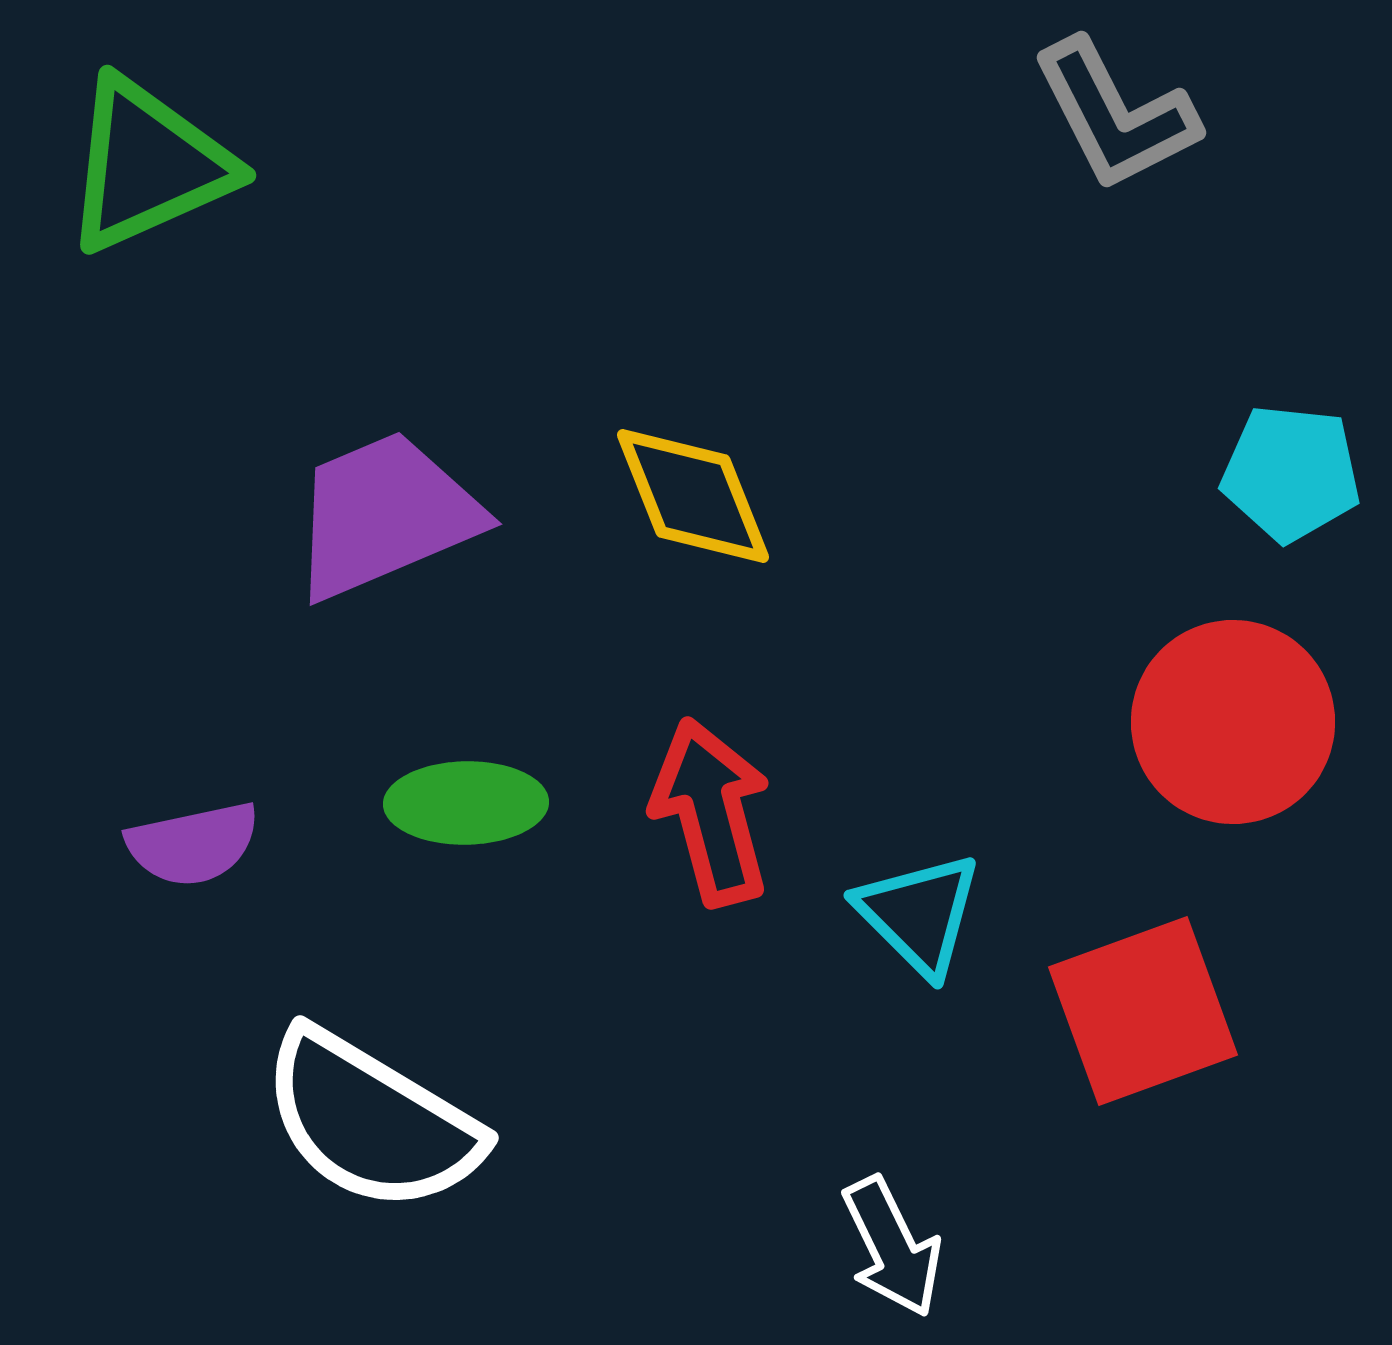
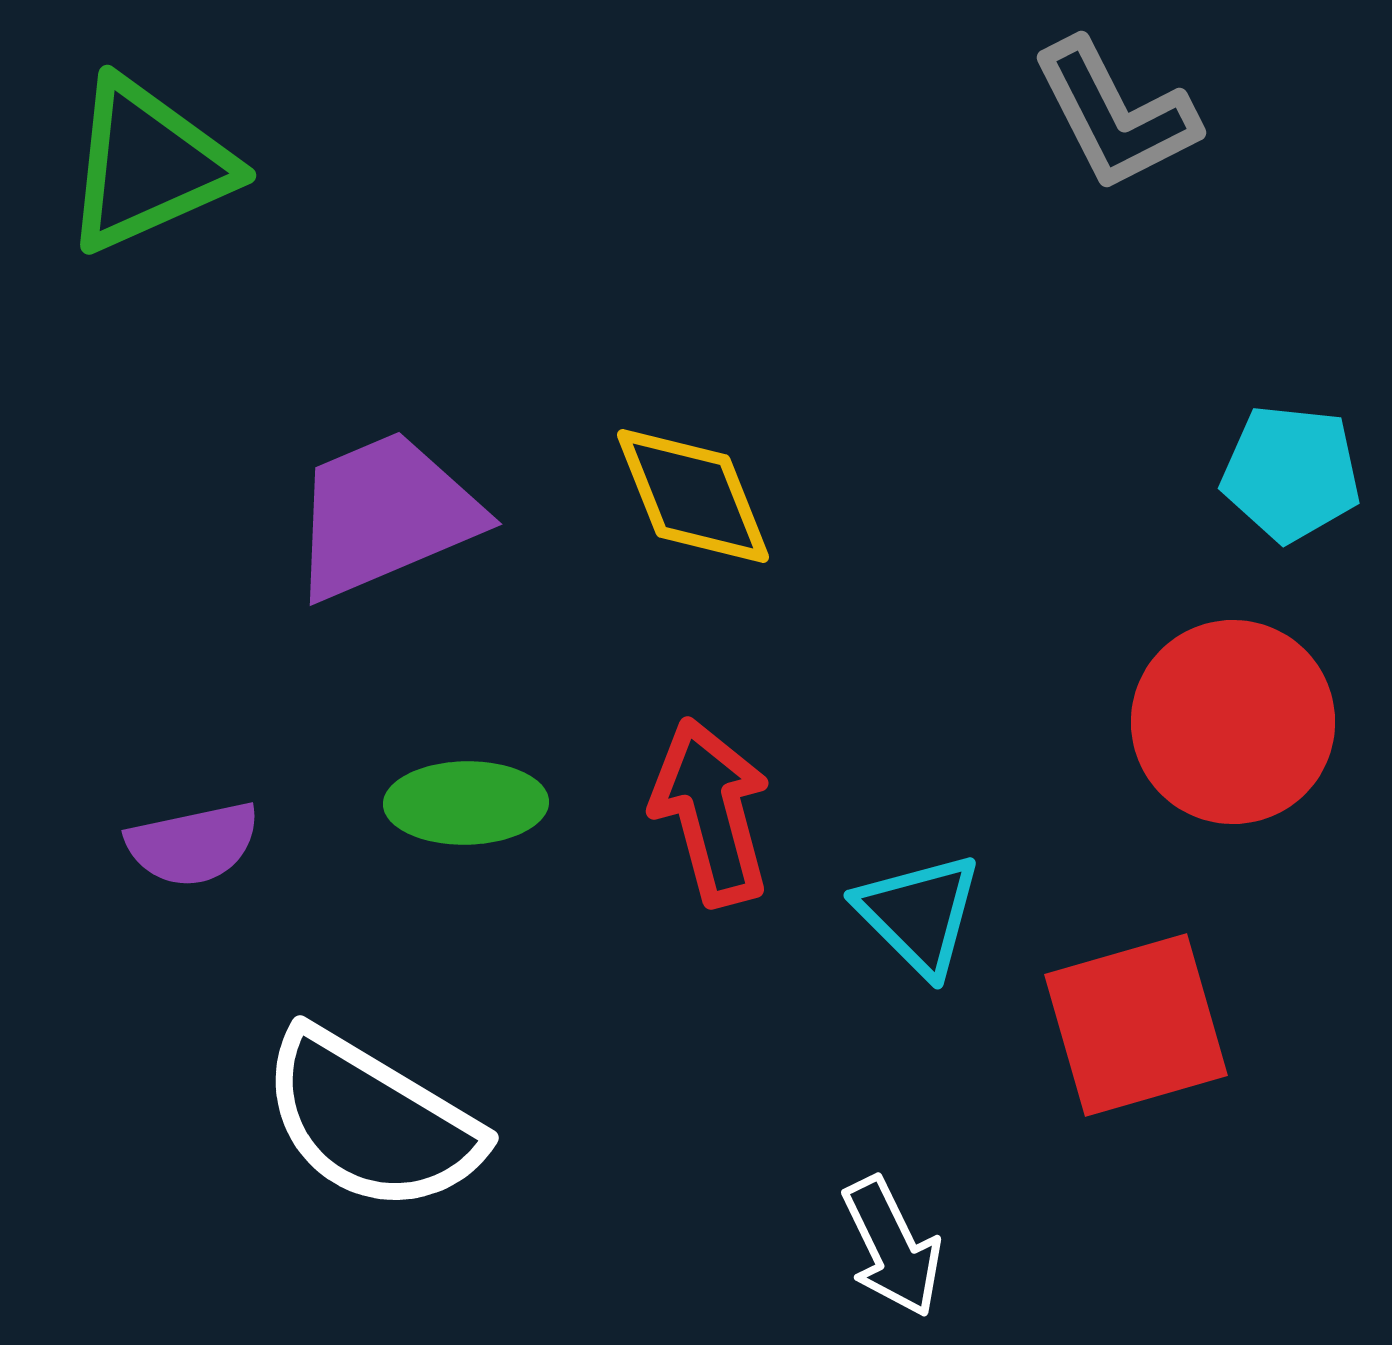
red square: moved 7 px left, 14 px down; rotated 4 degrees clockwise
